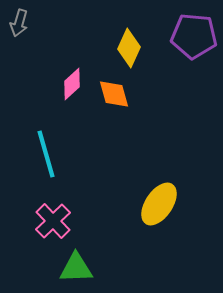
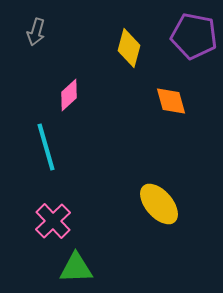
gray arrow: moved 17 px right, 9 px down
purple pentagon: rotated 6 degrees clockwise
yellow diamond: rotated 9 degrees counterclockwise
pink diamond: moved 3 px left, 11 px down
orange diamond: moved 57 px right, 7 px down
cyan line: moved 7 px up
yellow ellipse: rotated 75 degrees counterclockwise
